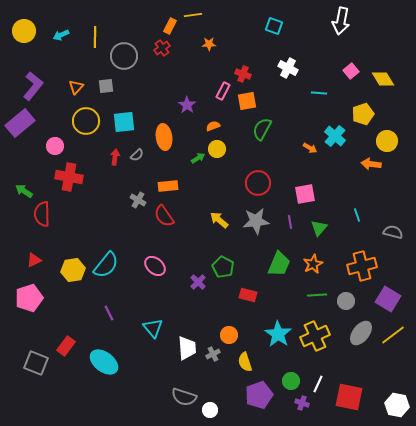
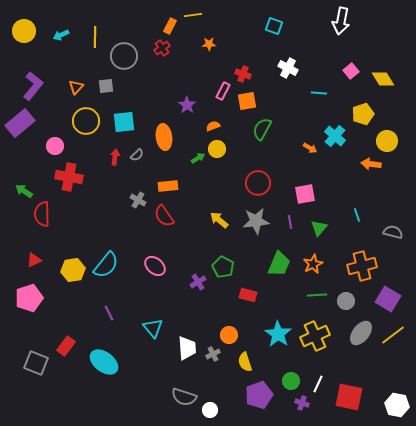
purple cross at (198, 282): rotated 14 degrees clockwise
